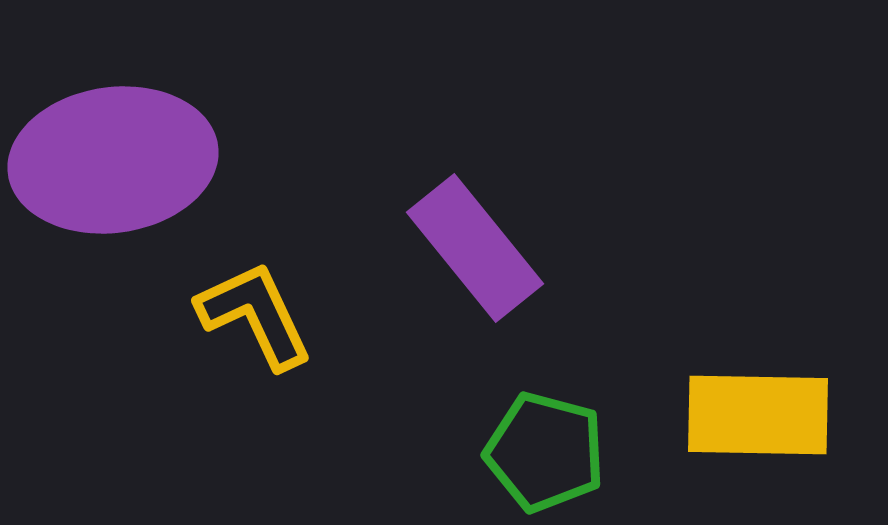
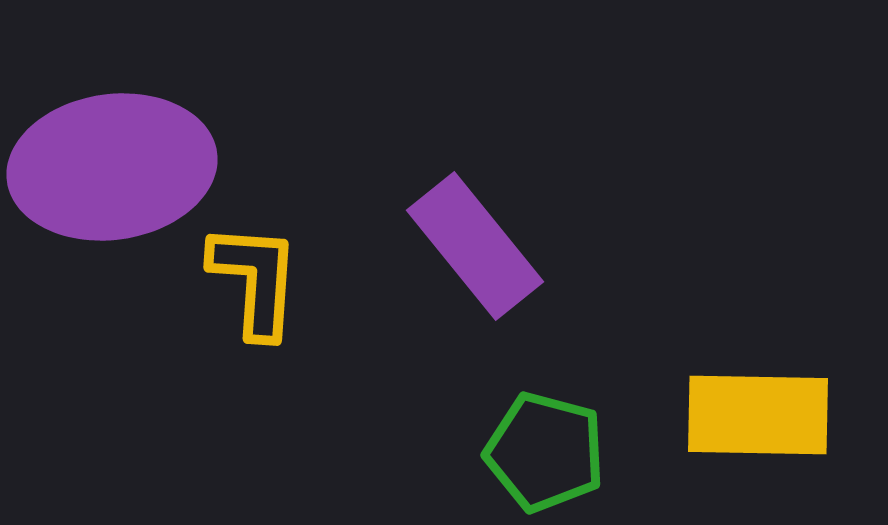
purple ellipse: moved 1 px left, 7 px down
purple rectangle: moved 2 px up
yellow L-shape: moved 35 px up; rotated 29 degrees clockwise
